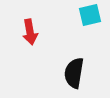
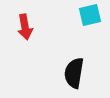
red arrow: moved 5 px left, 5 px up
